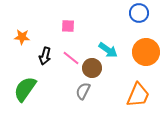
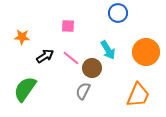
blue circle: moved 21 px left
cyan arrow: rotated 24 degrees clockwise
black arrow: rotated 138 degrees counterclockwise
